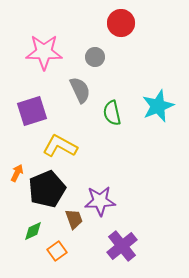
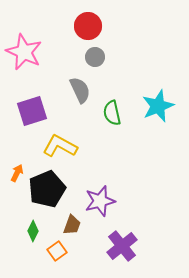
red circle: moved 33 px left, 3 px down
pink star: moved 20 px left; rotated 24 degrees clockwise
purple star: rotated 12 degrees counterclockwise
brown trapezoid: moved 2 px left, 6 px down; rotated 40 degrees clockwise
green diamond: rotated 40 degrees counterclockwise
